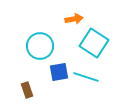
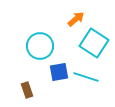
orange arrow: moved 2 px right; rotated 30 degrees counterclockwise
